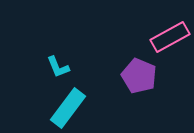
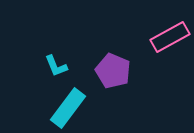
cyan L-shape: moved 2 px left, 1 px up
purple pentagon: moved 26 px left, 5 px up
